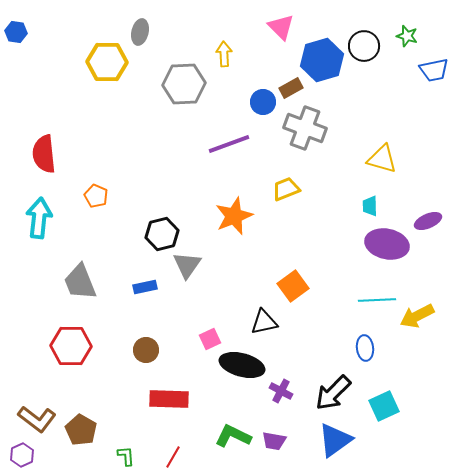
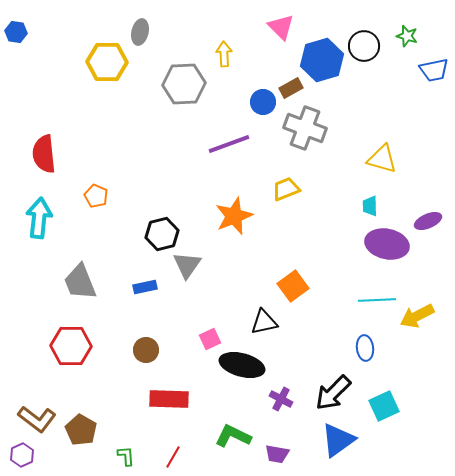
purple cross at (281, 391): moved 8 px down
blue triangle at (335, 440): moved 3 px right
purple trapezoid at (274, 441): moved 3 px right, 13 px down
